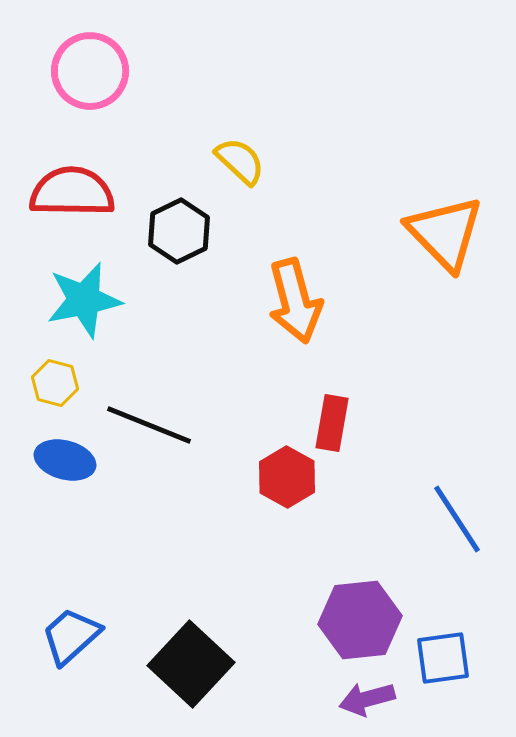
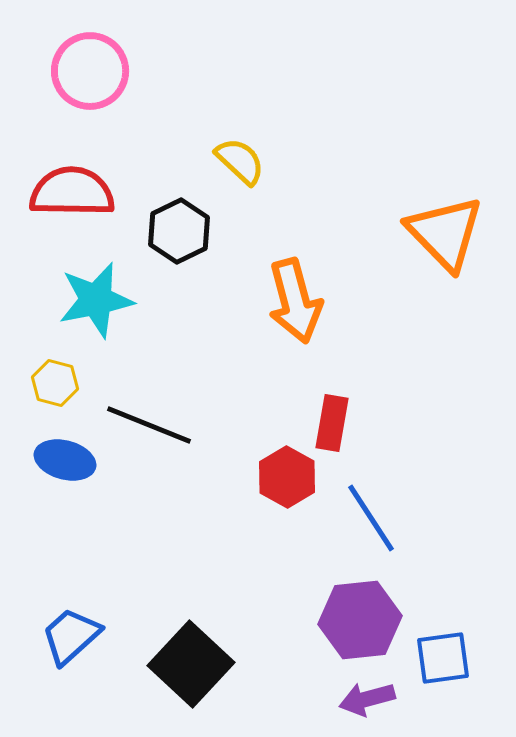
cyan star: moved 12 px right
blue line: moved 86 px left, 1 px up
